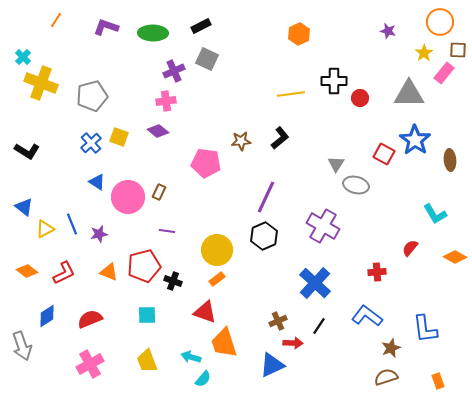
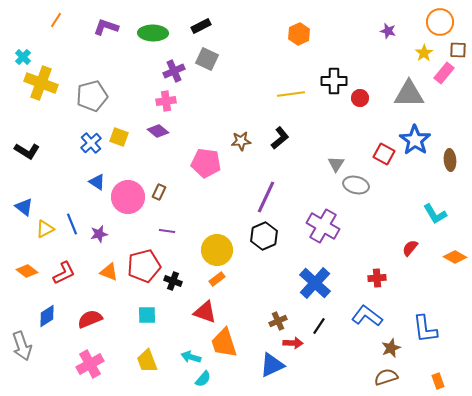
red cross at (377, 272): moved 6 px down
